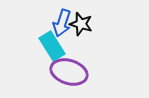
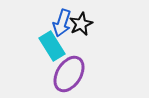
black star: rotated 30 degrees clockwise
purple ellipse: moved 2 px down; rotated 75 degrees counterclockwise
